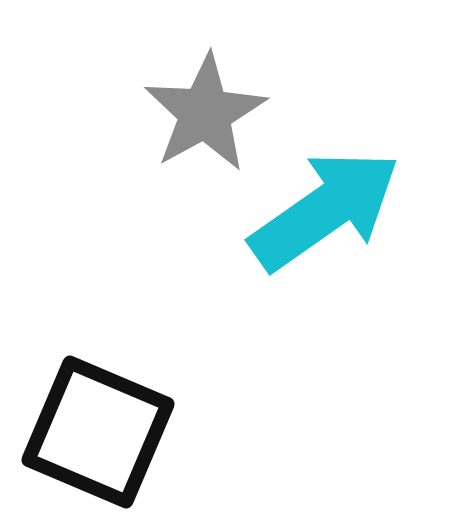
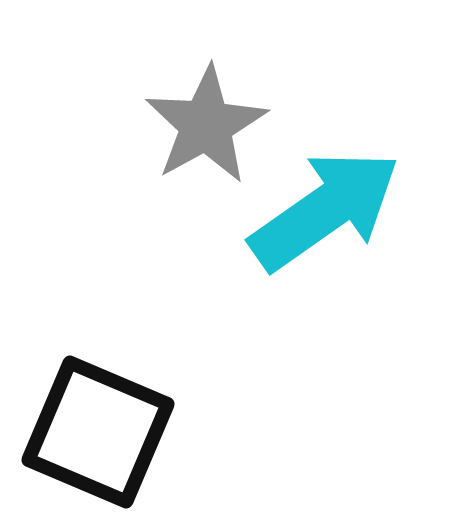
gray star: moved 1 px right, 12 px down
